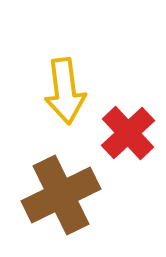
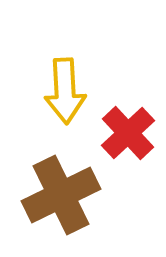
yellow arrow: rotated 4 degrees clockwise
